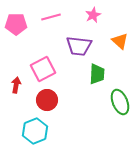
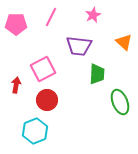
pink line: rotated 48 degrees counterclockwise
orange triangle: moved 4 px right, 1 px down
